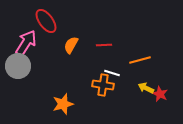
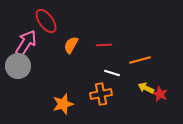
orange cross: moved 2 px left, 9 px down; rotated 20 degrees counterclockwise
